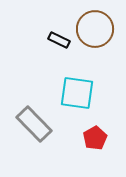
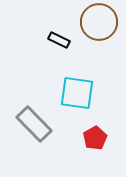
brown circle: moved 4 px right, 7 px up
